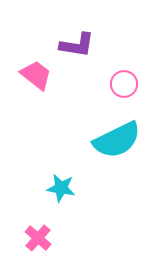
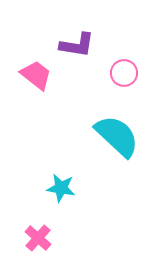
pink circle: moved 11 px up
cyan semicircle: moved 4 px up; rotated 111 degrees counterclockwise
